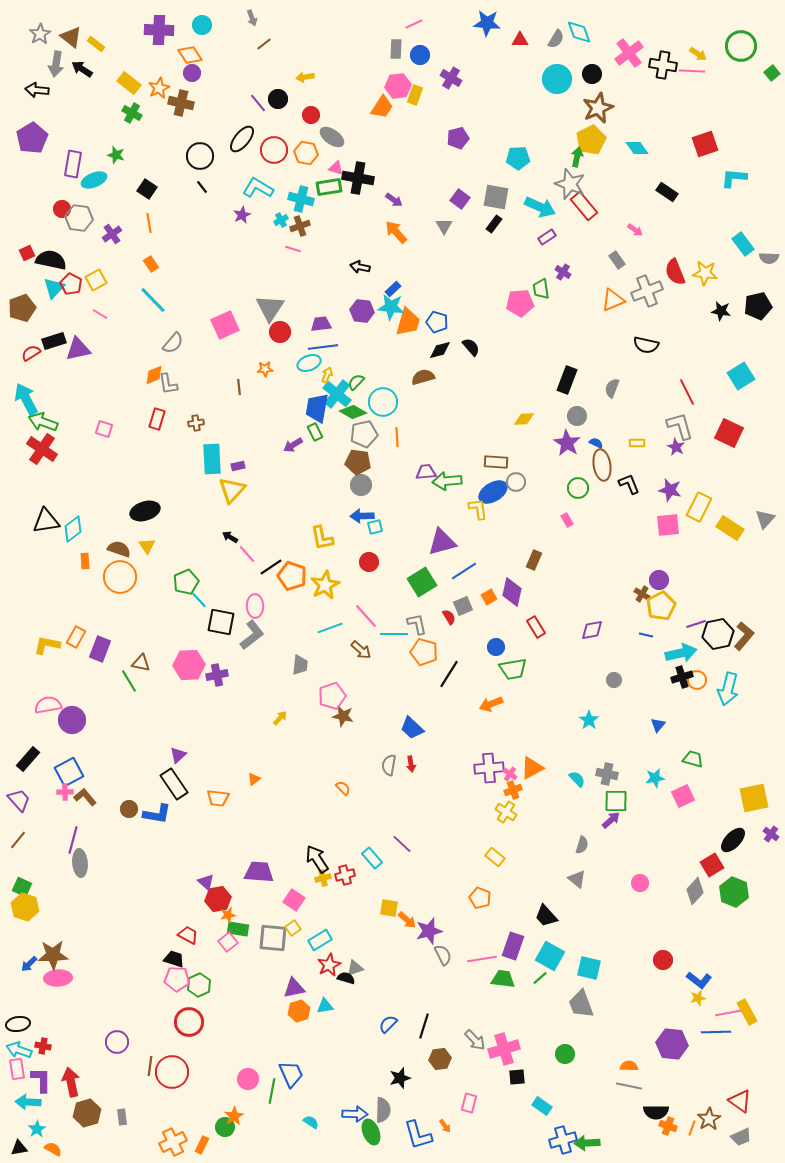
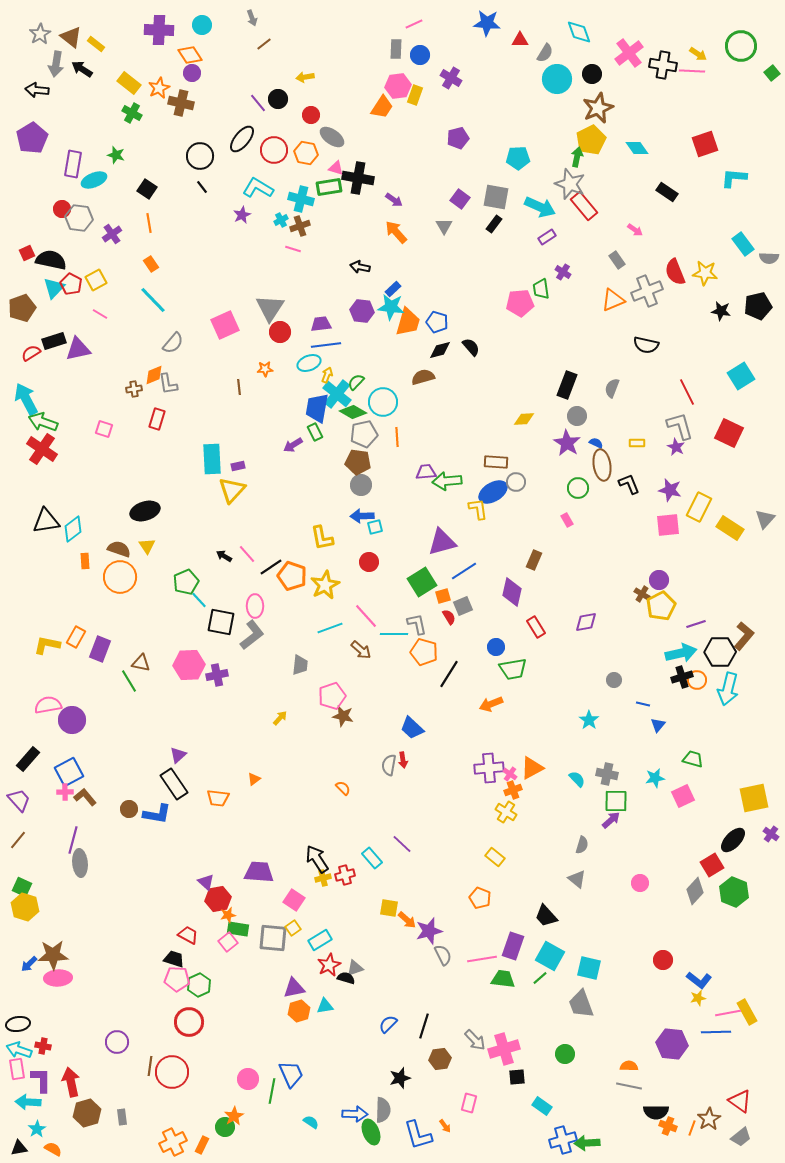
gray semicircle at (556, 39): moved 11 px left, 14 px down
blue line at (323, 347): moved 3 px right, 2 px up
black rectangle at (567, 380): moved 5 px down
brown cross at (196, 423): moved 62 px left, 34 px up
black arrow at (230, 537): moved 6 px left, 19 px down
orange square at (489, 597): moved 46 px left, 1 px up; rotated 14 degrees clockwise
purple diamond at (592, 630): moved 6 px left, 8 px up
black hexagon at (718, 634): moved 2 px right, 18 px down; rotated 12 degrees clockwise
blue line at (646, 635): moved 3 px left, 69 px down
red arrow at (411, 764): moved 8 px left, 4 px up
gray trapezoid at (741, 1137): rotated 15 degrees counterclockwise
